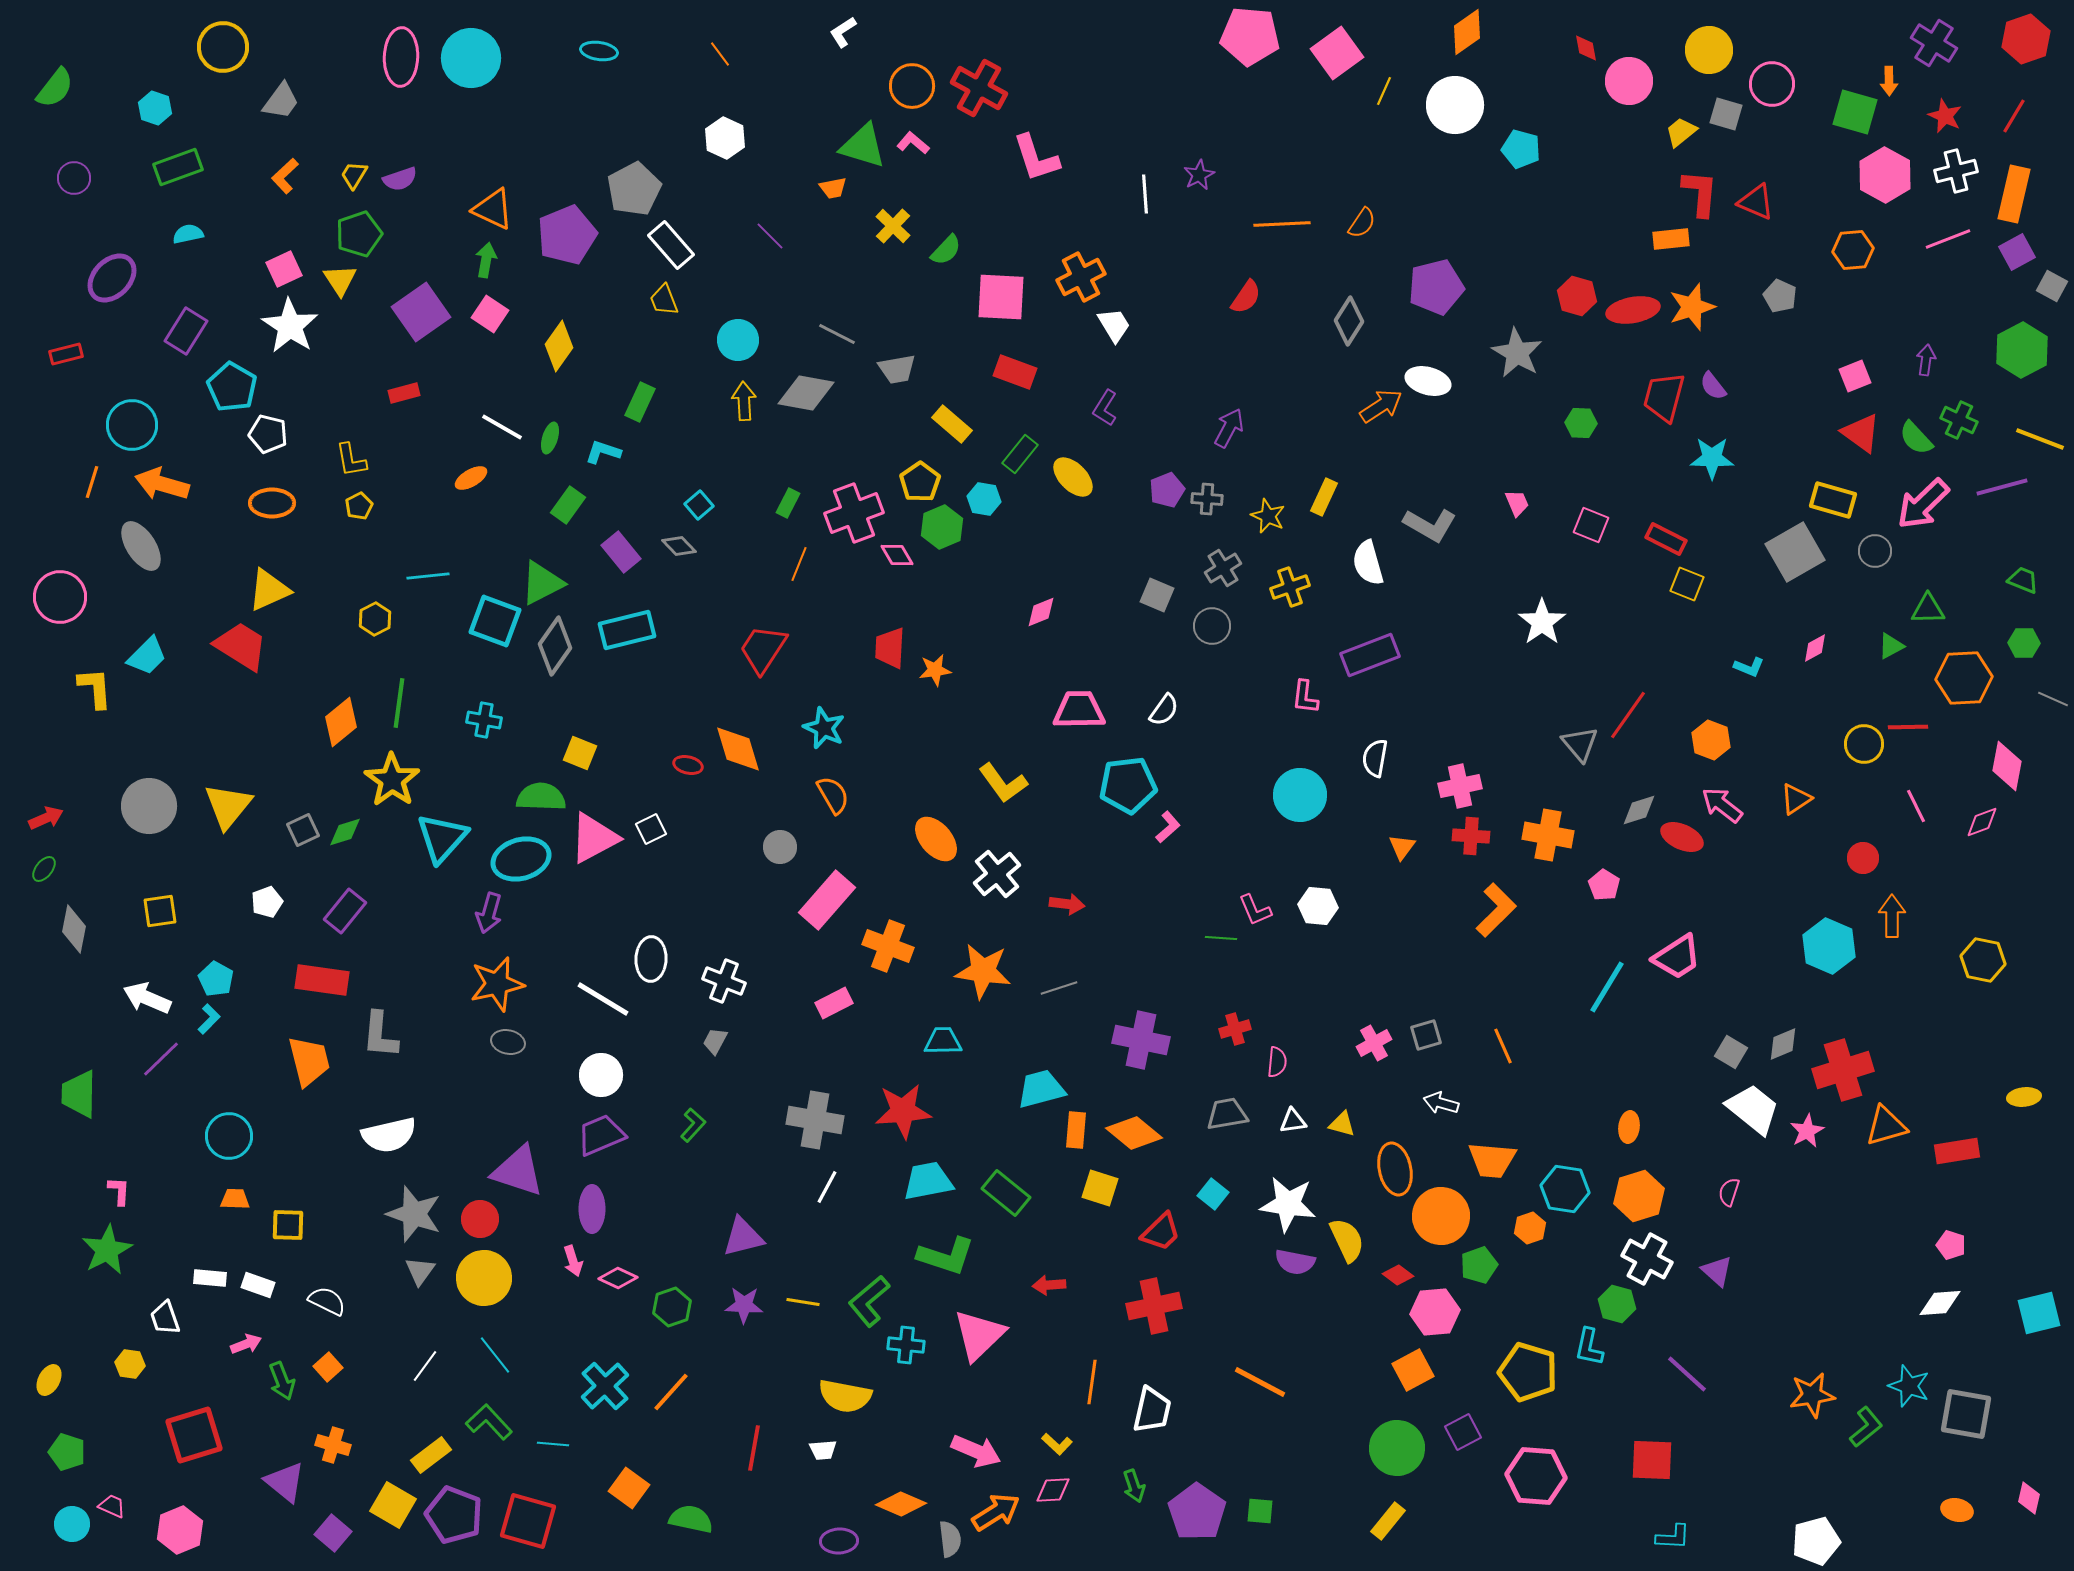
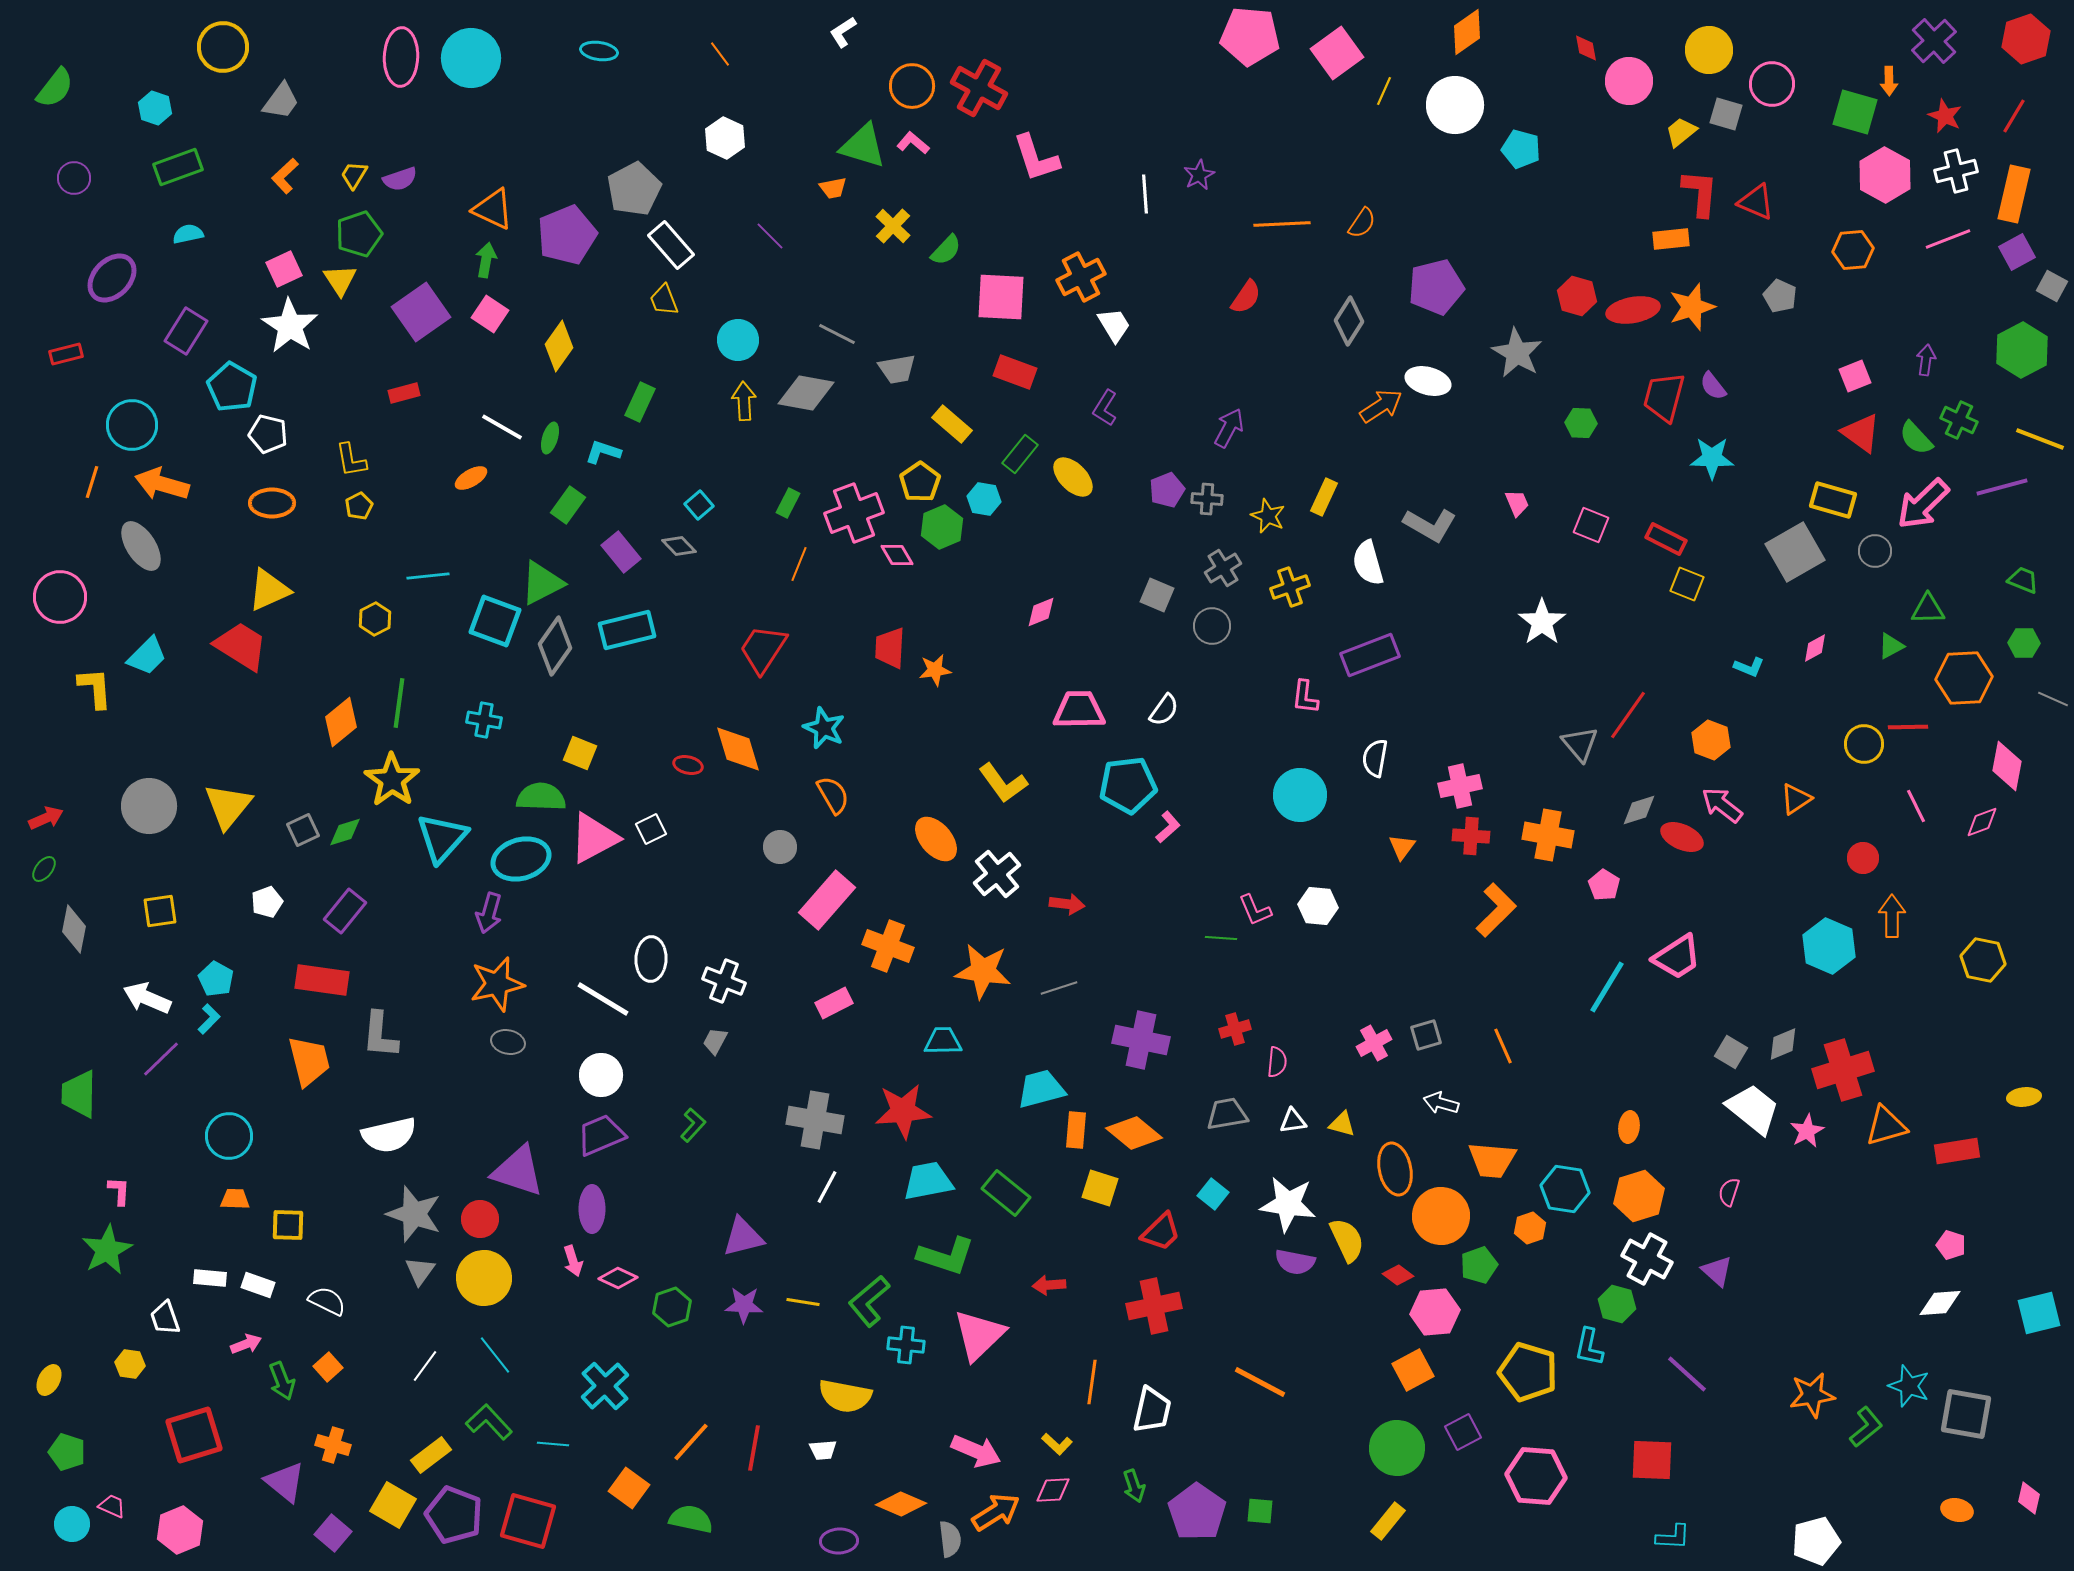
purple cross at (1934, 43): moved 2 px up; rotated 15 degrees clockwise
orange line at (671, 1392): moved 20 px right, 50 px down
